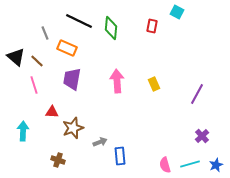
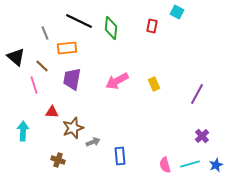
orange rectangle: rotated 30 degrees counterclockwise
brown line: moved 5 px right, 5 px down
pink arrow: rotated 115 degrees counterclockwise
gray arrow: moved 7 px left
